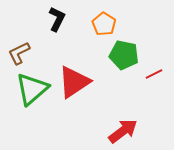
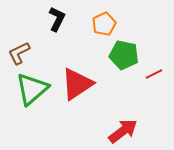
orange pentagon: rotated 15 degrees clockwise
red triangle: moved 3 px right, 2 px down
